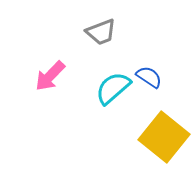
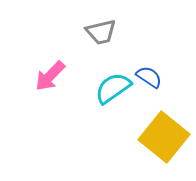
gray trapezoid: rotated 8 degrees clockwise
cyan semicircle: rotated 6 degrees clockwise
